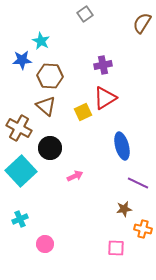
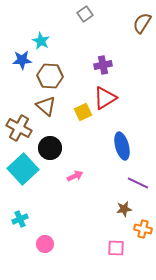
cyan square: moved 2 px right, 2 px up
